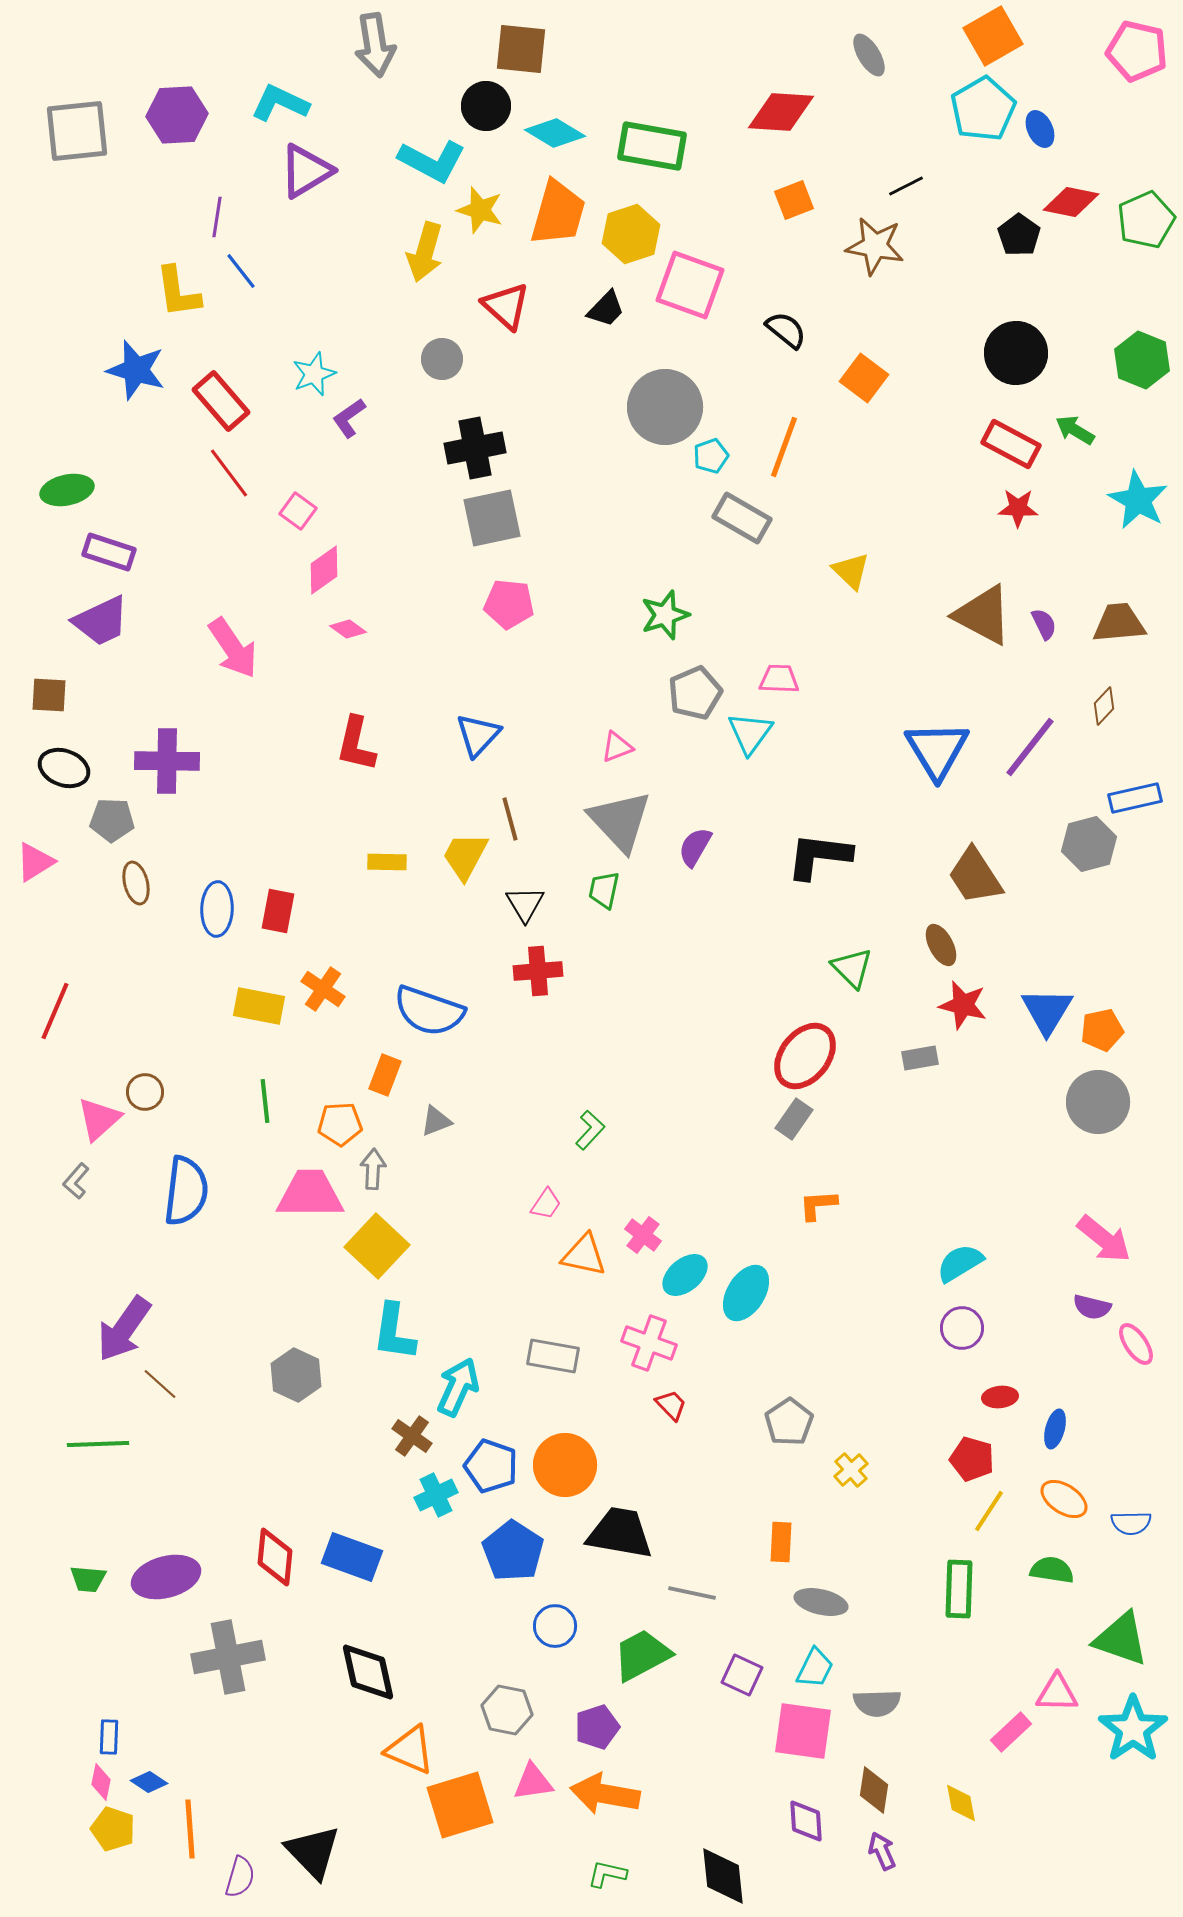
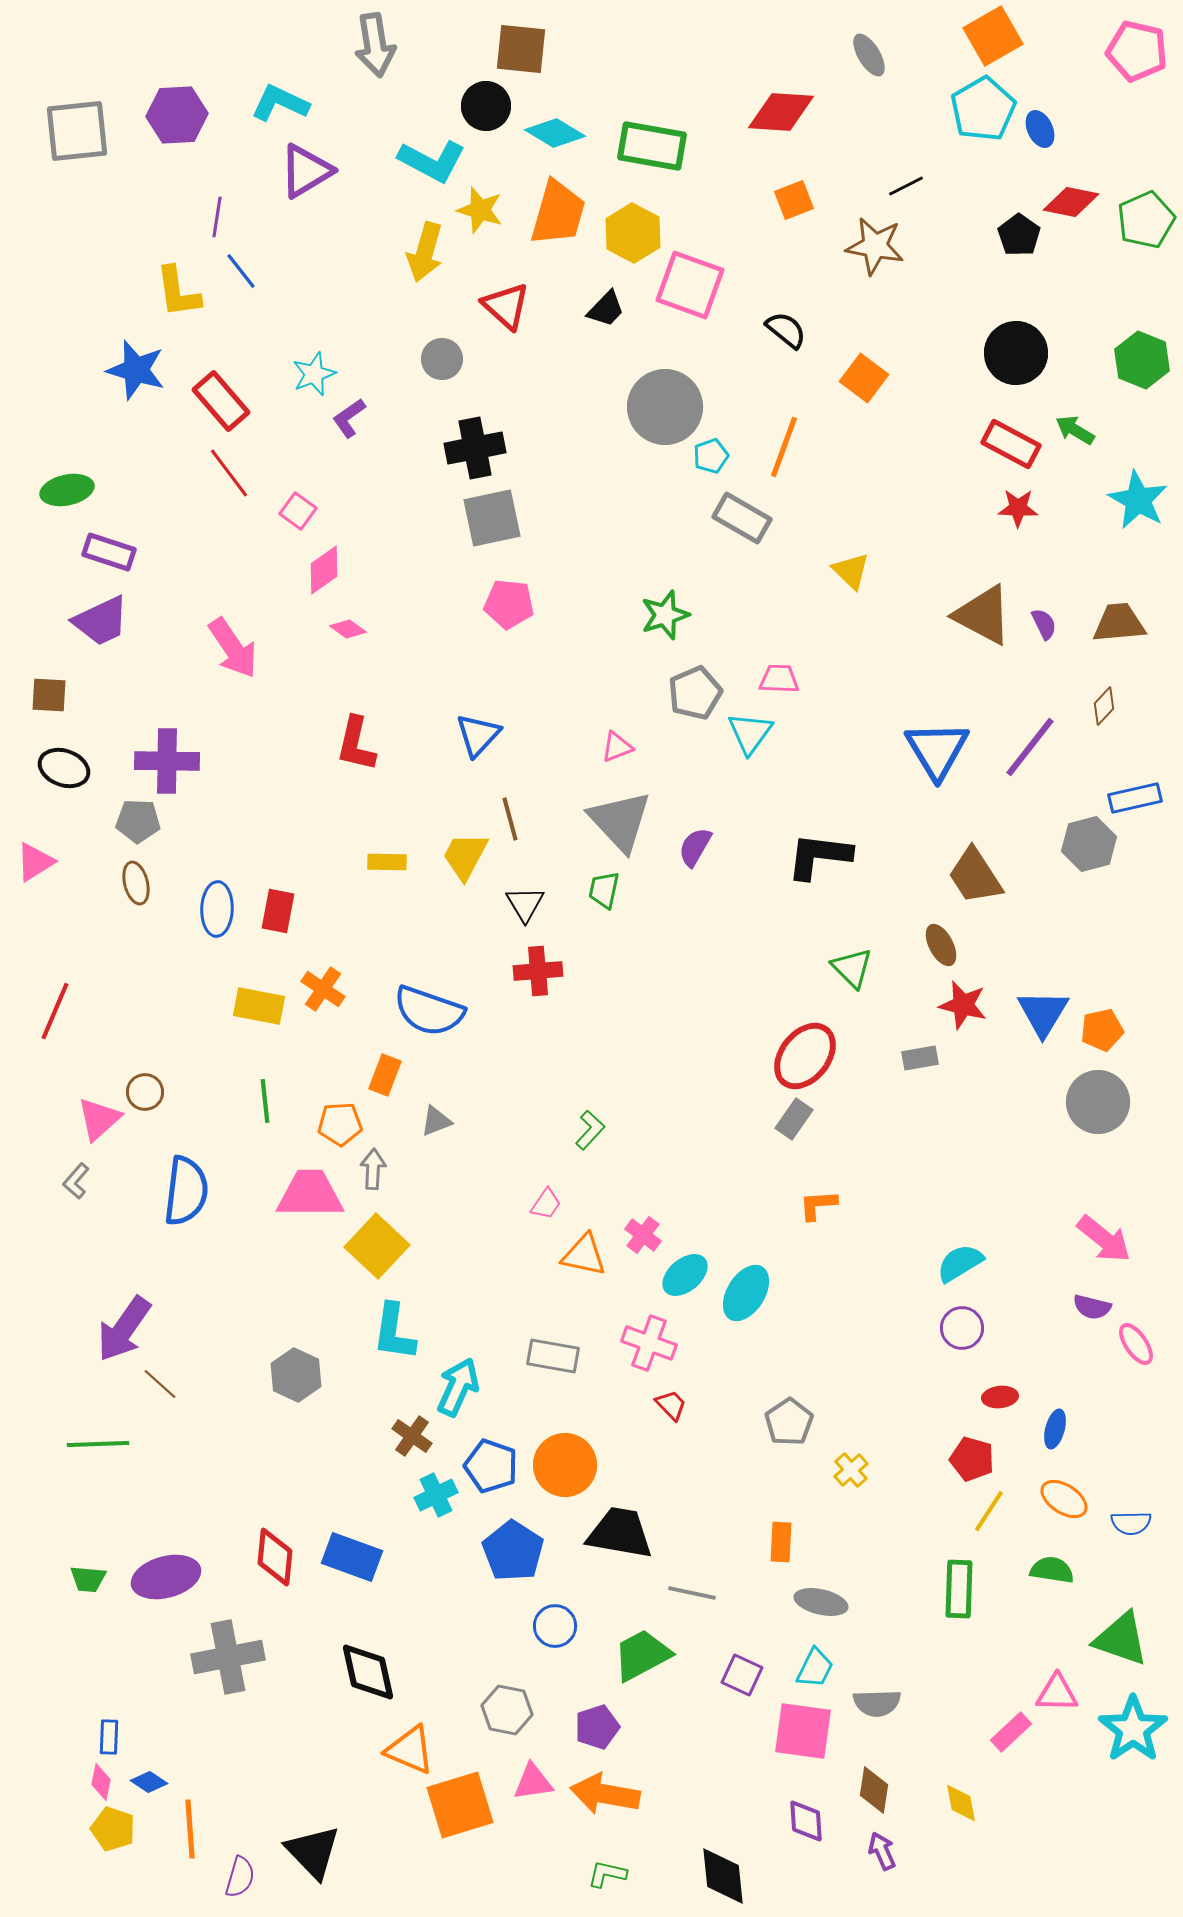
yellow hexagon at (631, 234): moved 2 px right, 1 px up; rotated 14 degrees counterclockwise
gray pentagon at (112, 820): moved 26 px right, 1 px down
blue triangle at (1047, 1011): moved 4 px left, 2 px down
